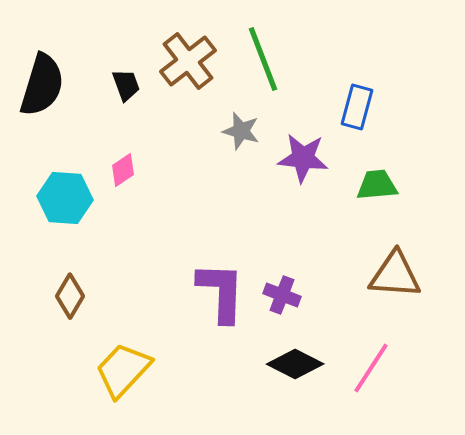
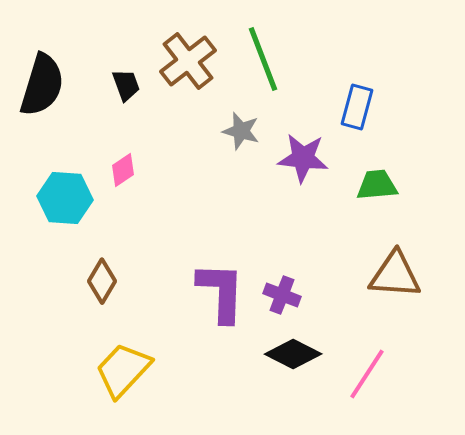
brown diamond: moved 32 px right, 15 px up
black diamond: moved 2 px left, 10 px up
pink line: moved 4 px left, 6 px down
